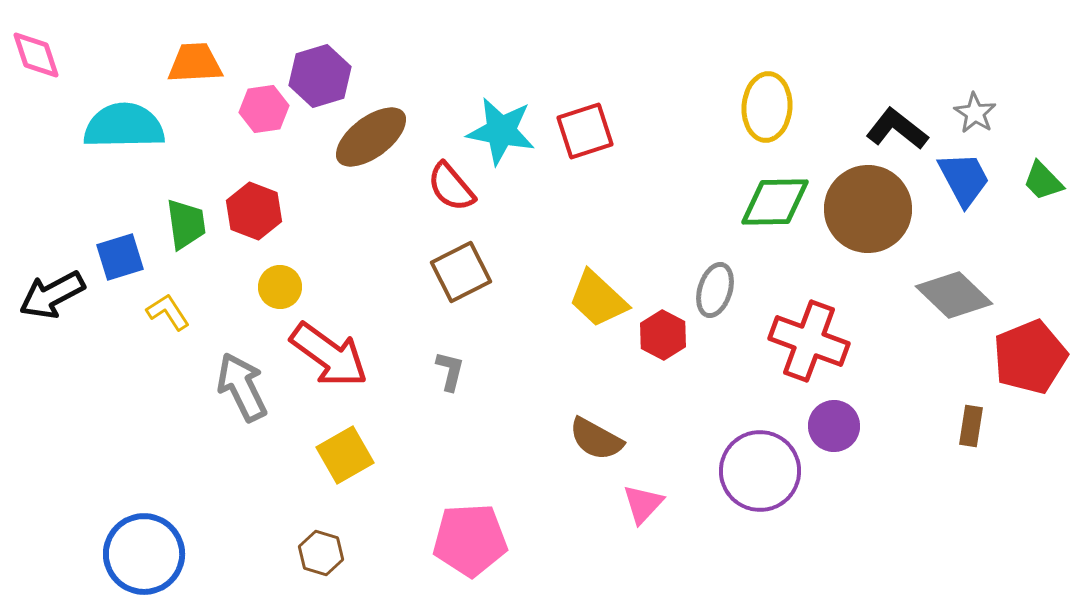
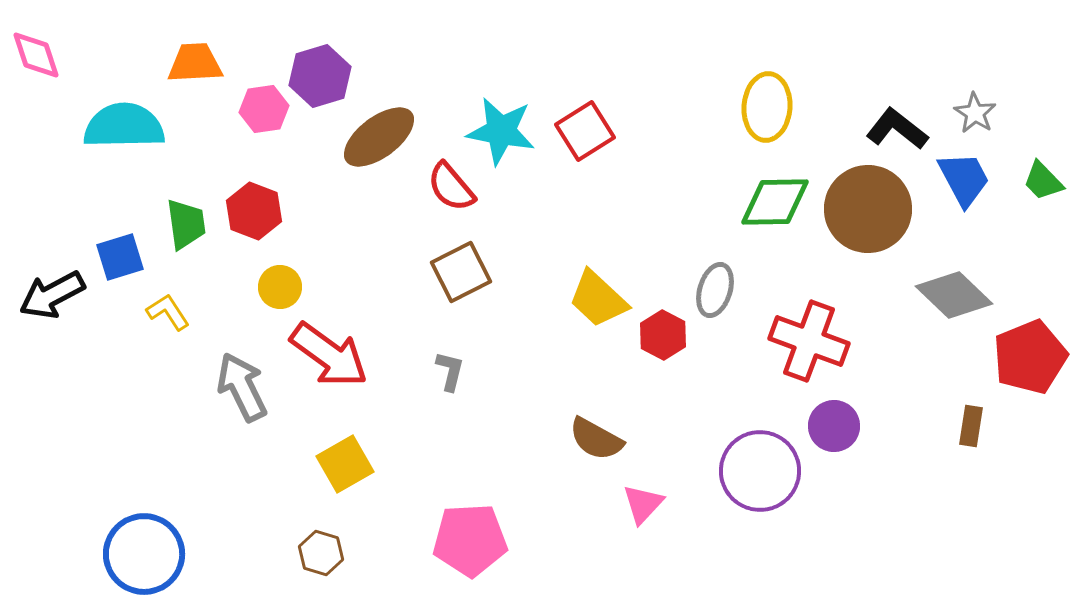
red square at (585, 131): rotated 14 degrees counterclockwise
brown ellipse at (371, 137): moved 8 px right
yellow square at (345, 455): moved 9 px down
